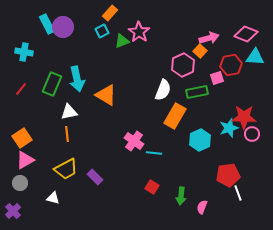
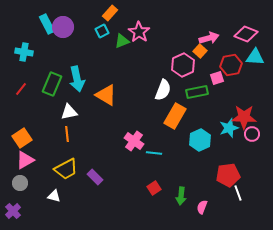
red square at (152, 187): moved 2 px right, 1 px down; rotated 24 degrees clockwise
white triangle at (53, 198): moved 1 px right, 2 px up
